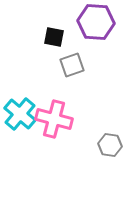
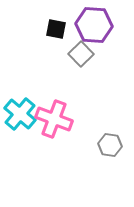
purple hexagon: moved 2 px left, 3 px down
black square: moved 2 px right, 8 px up
gray square: moved 9 px right, 11 px up; rotated 25 degrees counterclockwise
pink cross: rotated 6 degrees clockwise
